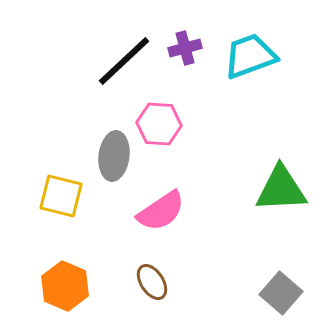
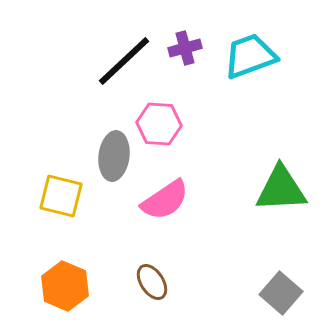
pink semicircle: moved 4 px right, 11 px up
